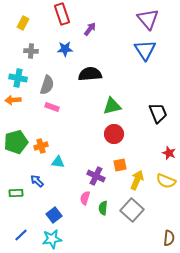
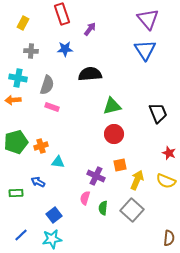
blue arrow: moved 1 px right, 1 px down; rotated 16 degrees counterclockwise
